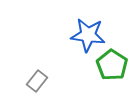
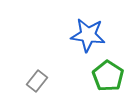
green pentagon: moved 4 px left, 11 px down
